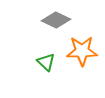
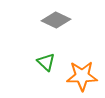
orange star: moved 25 px down
